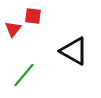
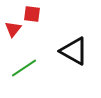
red square: moved 1 px left, 2 px up
green line: moved 7 px up; rotated 16 degrees clockwise
